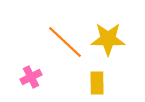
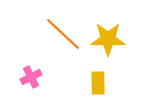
orange line: moved 2 px left, 8 px up
yellow rectangle: moved 1 px right
